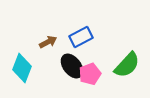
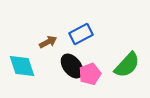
blue rectangle: moved 3 px up
cyan diamond: moved 2 px up; rotated 40 degrees counterclockwise
